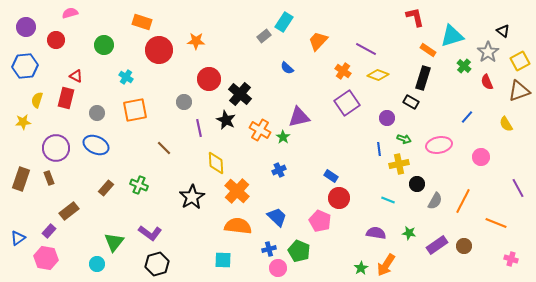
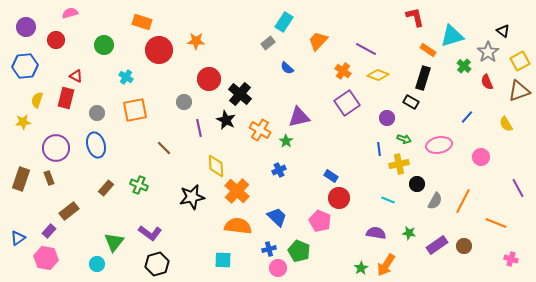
gray rectangle at (264, 36): moved 4 px right, 7 px down
green star at (283, 137): moved 3 px right, 4 px down
blue ellipse at (96, 145): rotated 50 degrees clockwise
yellow diamond at (216, 163): moved 3 px down
black star at (192, 197): rotated 20 degrees clockwise
